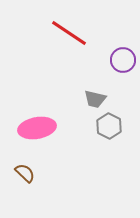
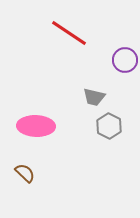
purple circle: moved 2 px right
gray trapezoid: moved 1 px left, 2 px up
pink ellipse: moved 1 px left, 2 px up; rotated 12 degrees clockwise
